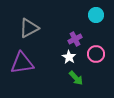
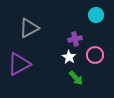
purple cross: rotated 16 degrees clockwise
pink circle: moved 1 px left, 1 px down
purple triangle: moved 3 px left, 1 px down; rotated 20 degrees counterclockwise
